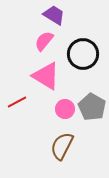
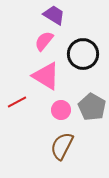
pink circle: moved 4 px left, 1 px down
